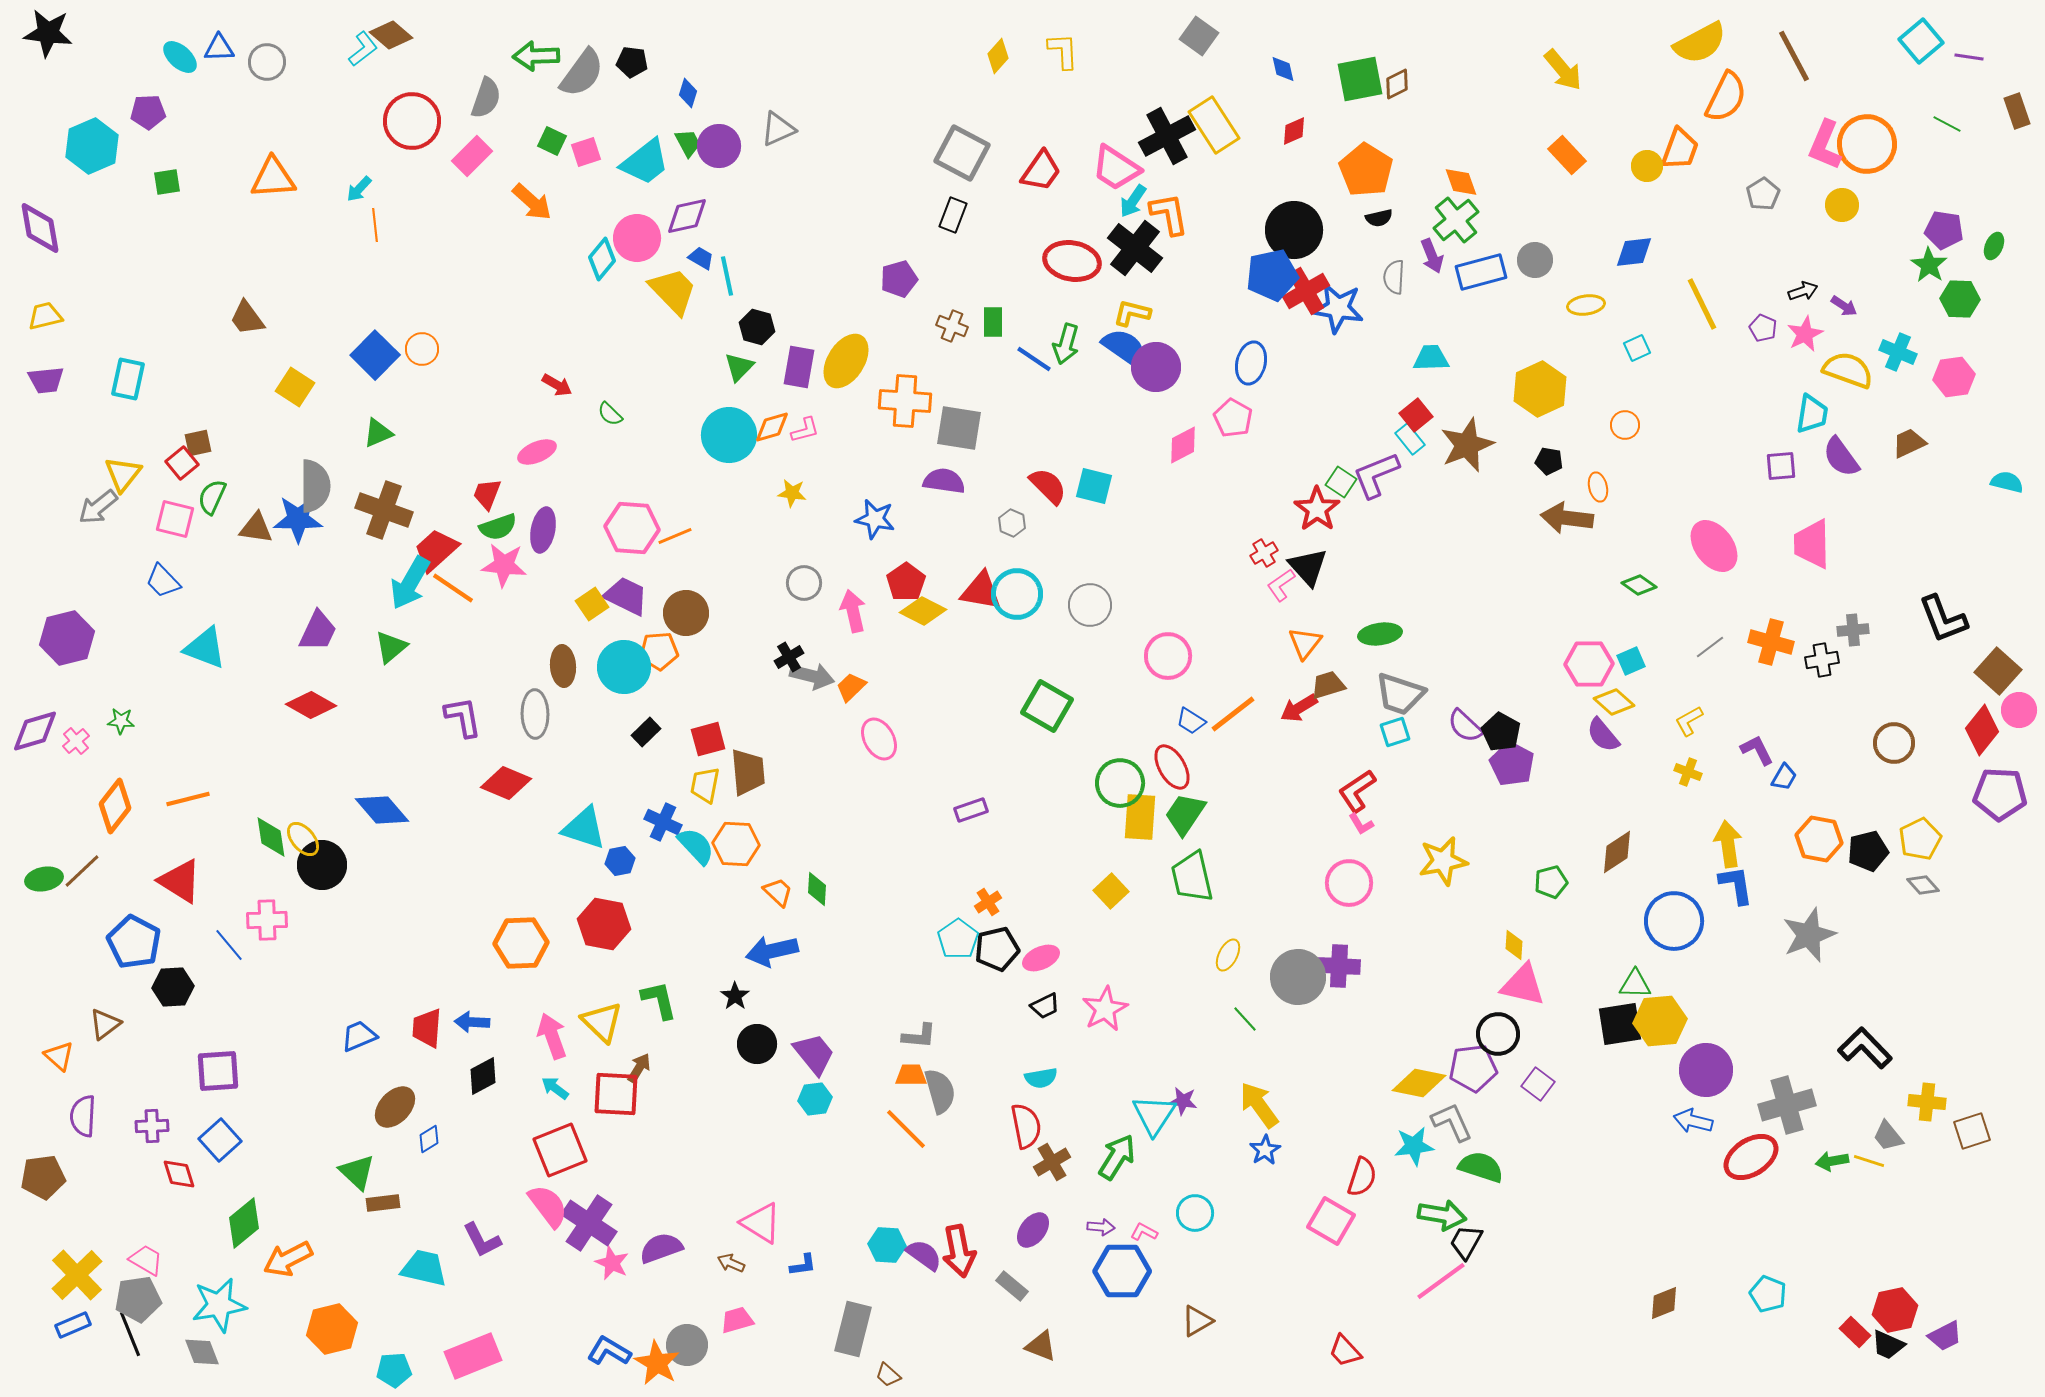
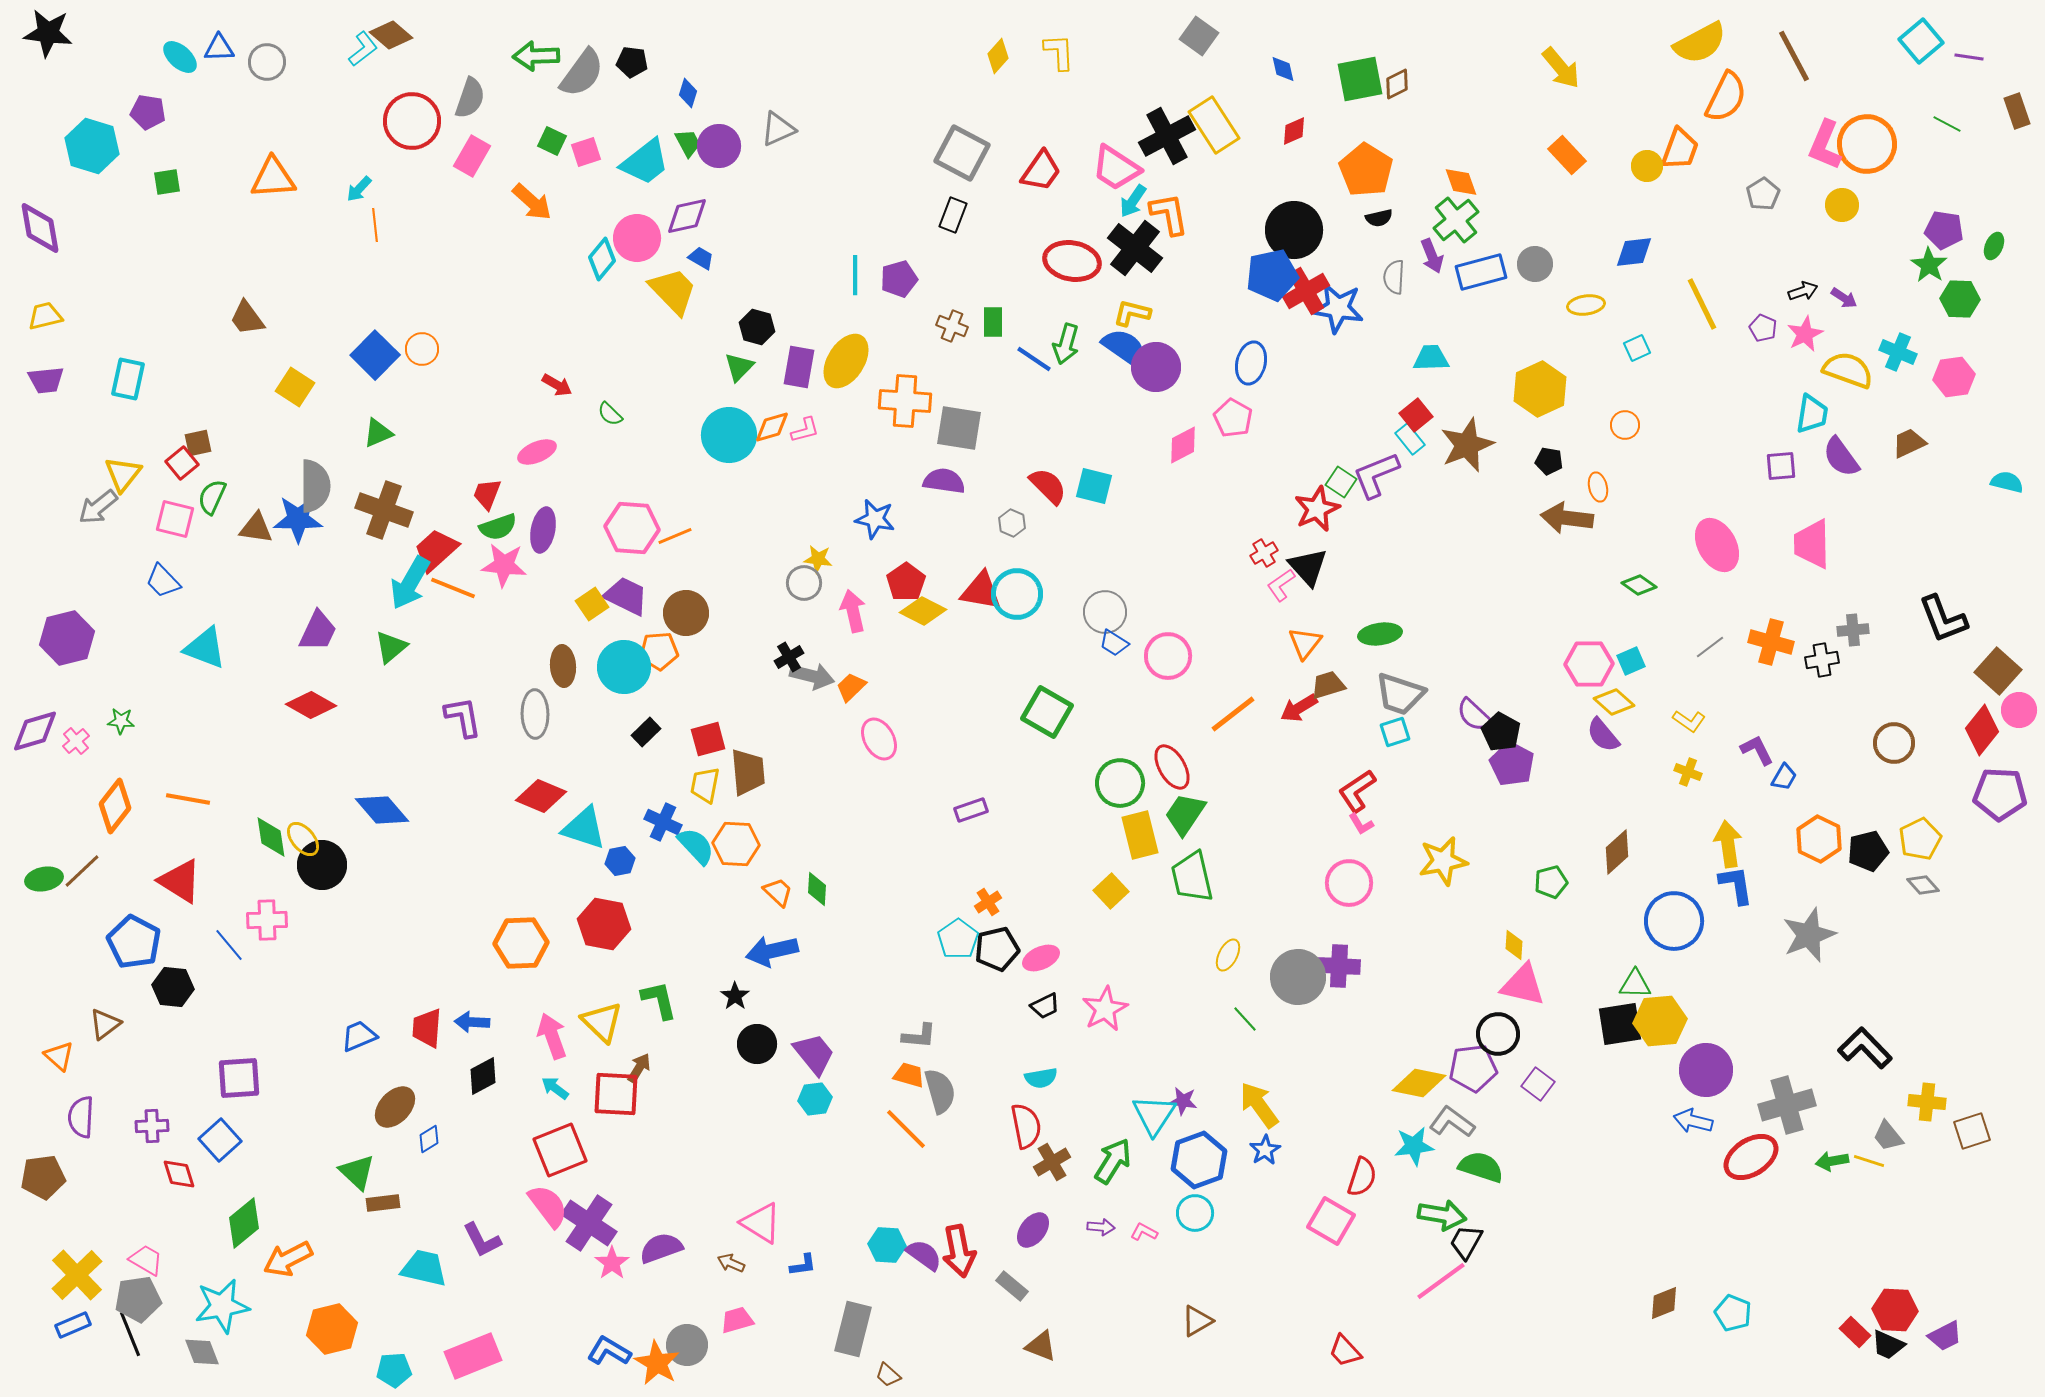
yellow L-shape at (1063, 51): moved 4 px left, 1 px down
yellow arrow at (1563, 70): moved 2 px left, 2 px up
gray semicircle at (486, 98): moved 16 px left
purple pentagon at (148, 112): rotated 12 degrees clockwise
cyan hexagon at (92, 146): rotated 20 degrees counterclockwise
pink rectangle at (472, 156): rotated 15 degrees counterclockwise
gray circle at (1535, 260): moved 4 px down
cyan line at (727, 276): moved 128 px right, 1 px up; rotated 12 degrees clockwise
purple arrow at (1844, 306): moved 8 px up
yellow star at (792, 493): moved 26 px right, 66 px down
red star at (1317, 509): rotated 12 degrees clockwise
pink ellipse at (1714, 546): moved 3 px right, 1 px up; rotated 8 degrees clockwise
orange line at (453, 588): rotated 12 degrees counterclockwise
gray circle at (1090, 605): moved 15 px right, 7 px down
green square at (1047, 706): moved 6 px down
blue trapezoid at (1191, 721): moved 77 px left, 78 px up
yellow L-shape at (1689, 721): rotated 116 degrees counterclockwise
purple semicircle at (1465, 726): moved 9 px right, 11 px up
red diamond at (506, 783): moved 35 px right, 13 px down
orange line at (188, 799): rotated 24 degrees clockwise
yellow rectangle at (1140, 817): moved 18 px down; rotated 18 degrees counterclockwise
orange hexagon at (1819, 839): rotated 15 degrees clockwise
brown diamond at (1617, 852): rotated 9 degrees counterclockwise
black hexagon at (173, 987): rotated 9 degrees clockwise
purple square at (218, 1071): moved 21 px right, 7 px down
orange trapezoid at (911, 1075): moved 2 px left; rotated 16 degrees clockwise
purple semicircle at (83, 1116): moved 2 px left, 1 px down
gray L-shape at (1452, 1122): rotated 30 degrees counterclockwise
green arrow at (1117, 1157): moved 4 px left, 4 px down
pink star at (612, 1263): rotated 12 degrees clockwise
blue hexagon at (1122, 1271): moved 77 px right, 111 px up; rotated 20 degrees counterclockwise
cyan pentagon at (1768, 1294): moved 35 px left, 19 px down
cyan star at (219, 1305): moved 3 px right, 1 px down
red hexagon at (1895, 1310): rotated 15 degrees clockwise
